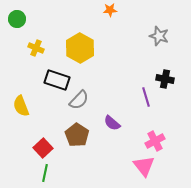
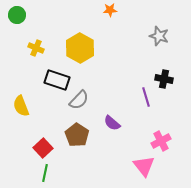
green circle: moved 4 px up
black cross: moved 1 px left
pink cross: moved 6 px right
